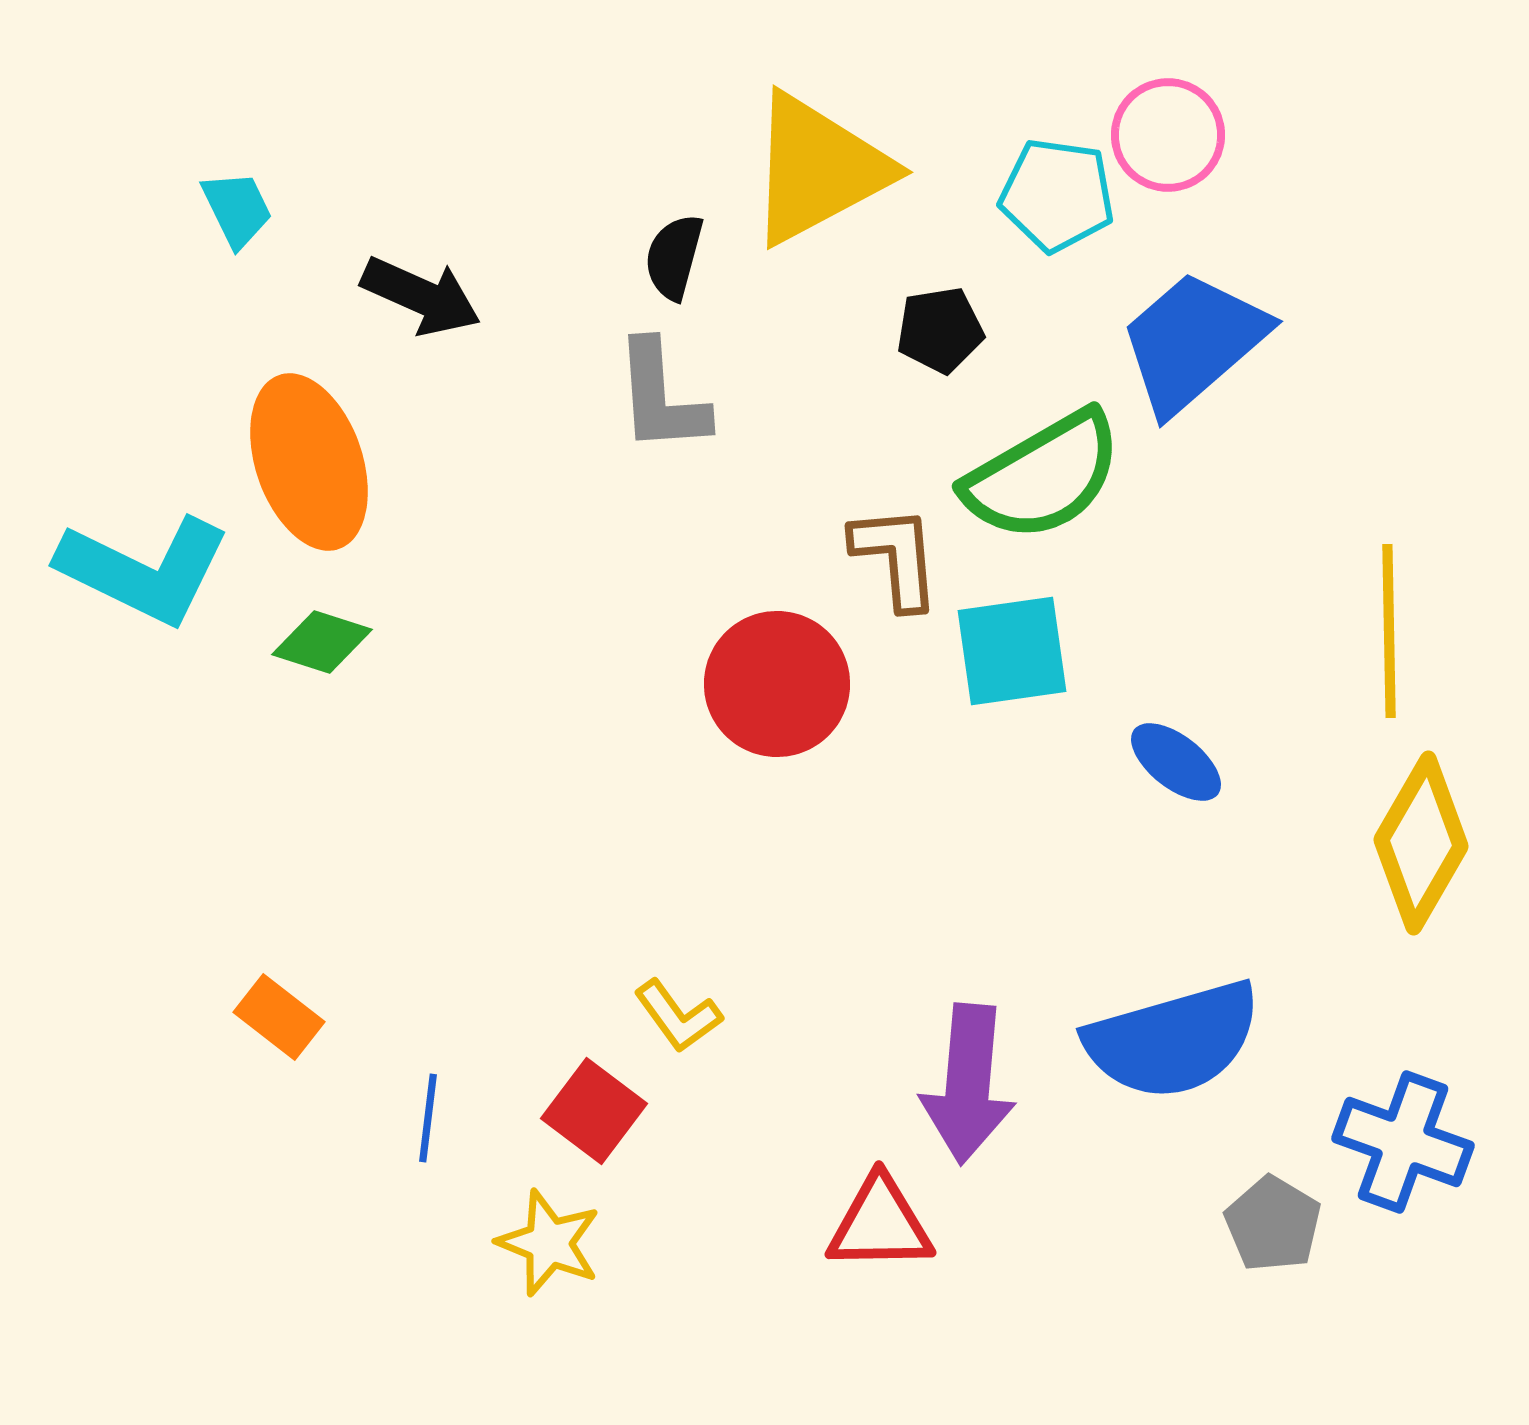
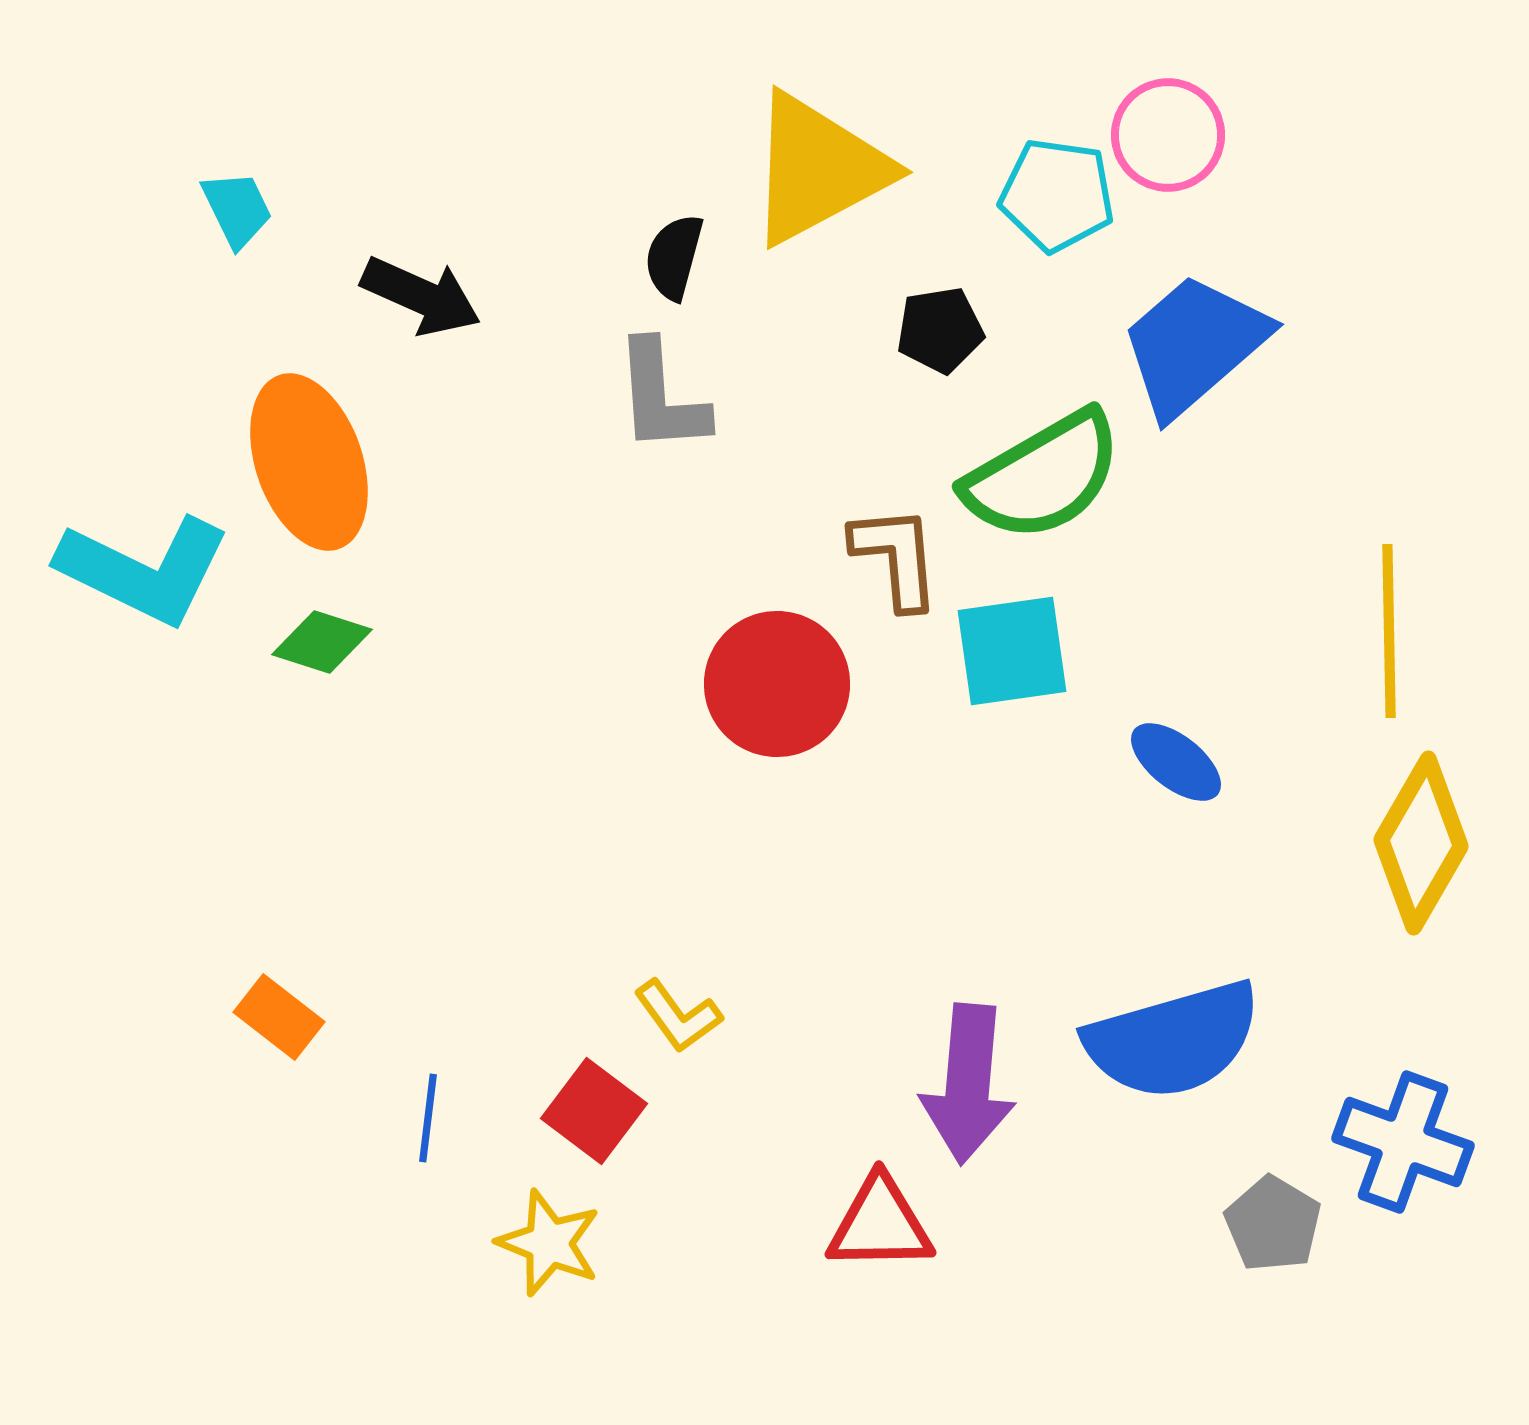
blue trapezoid: moved 1 px right, 3 px down
